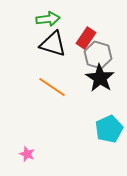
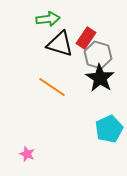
black triangle: moved 7 px right
